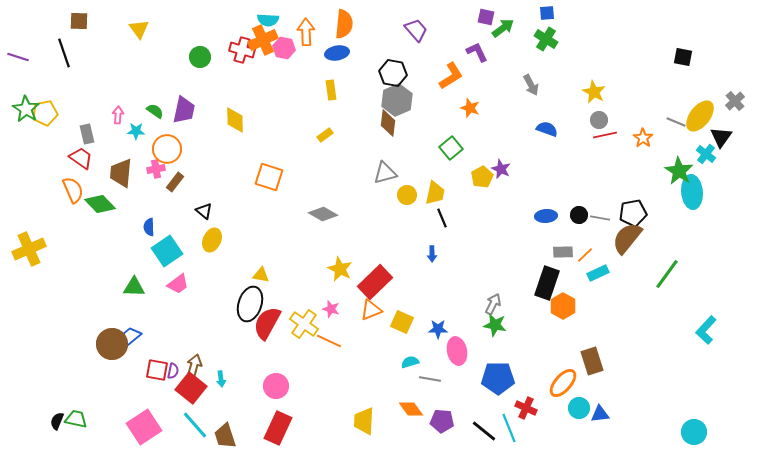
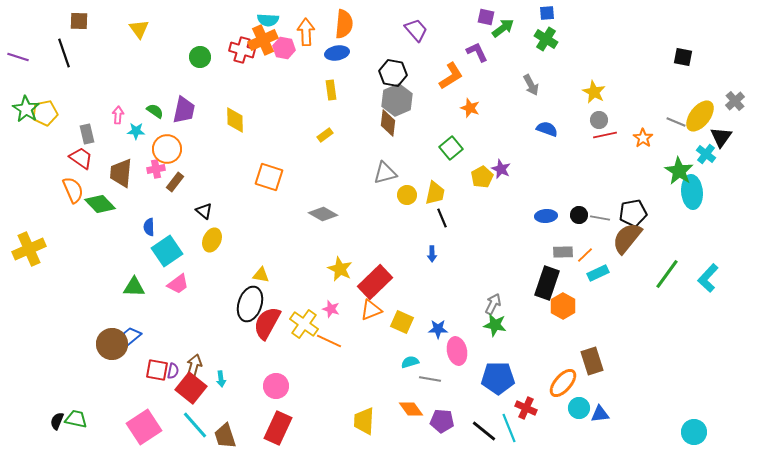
cyan L-shape at (706, 330): moved 2 px right, 52 px up
